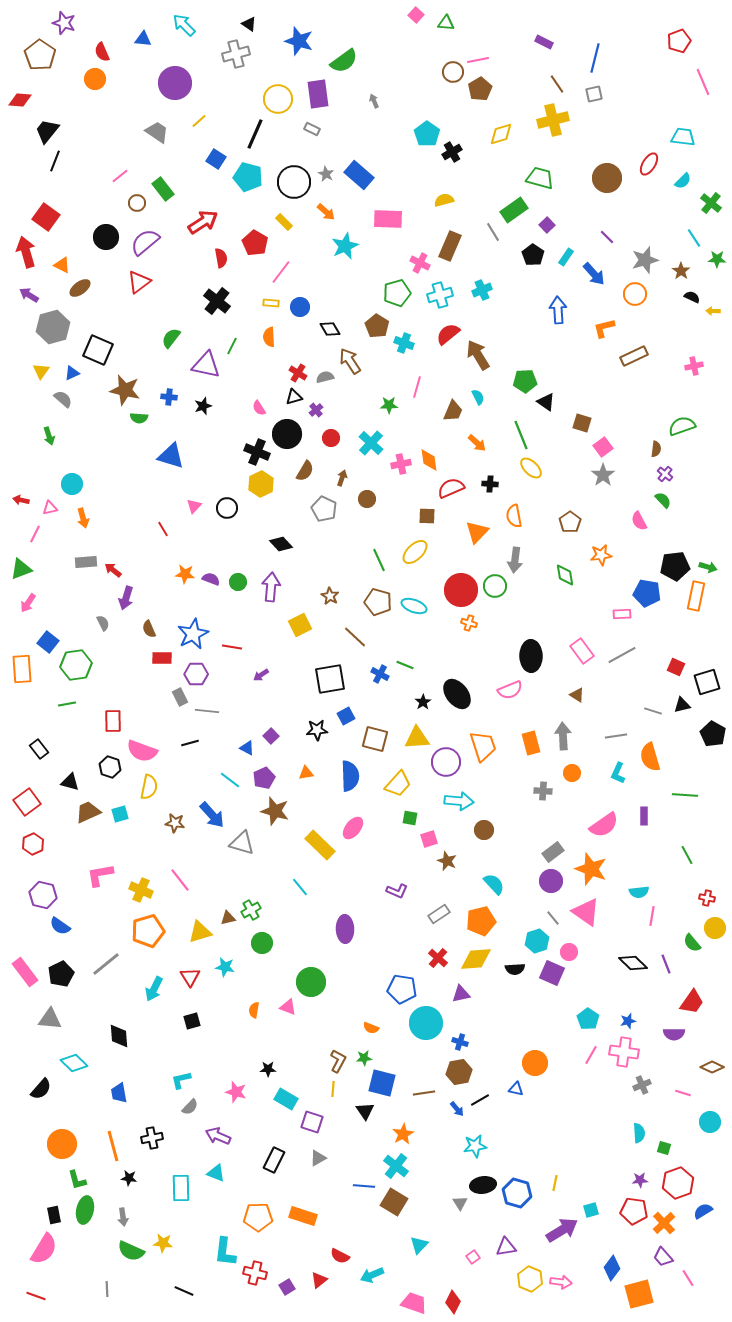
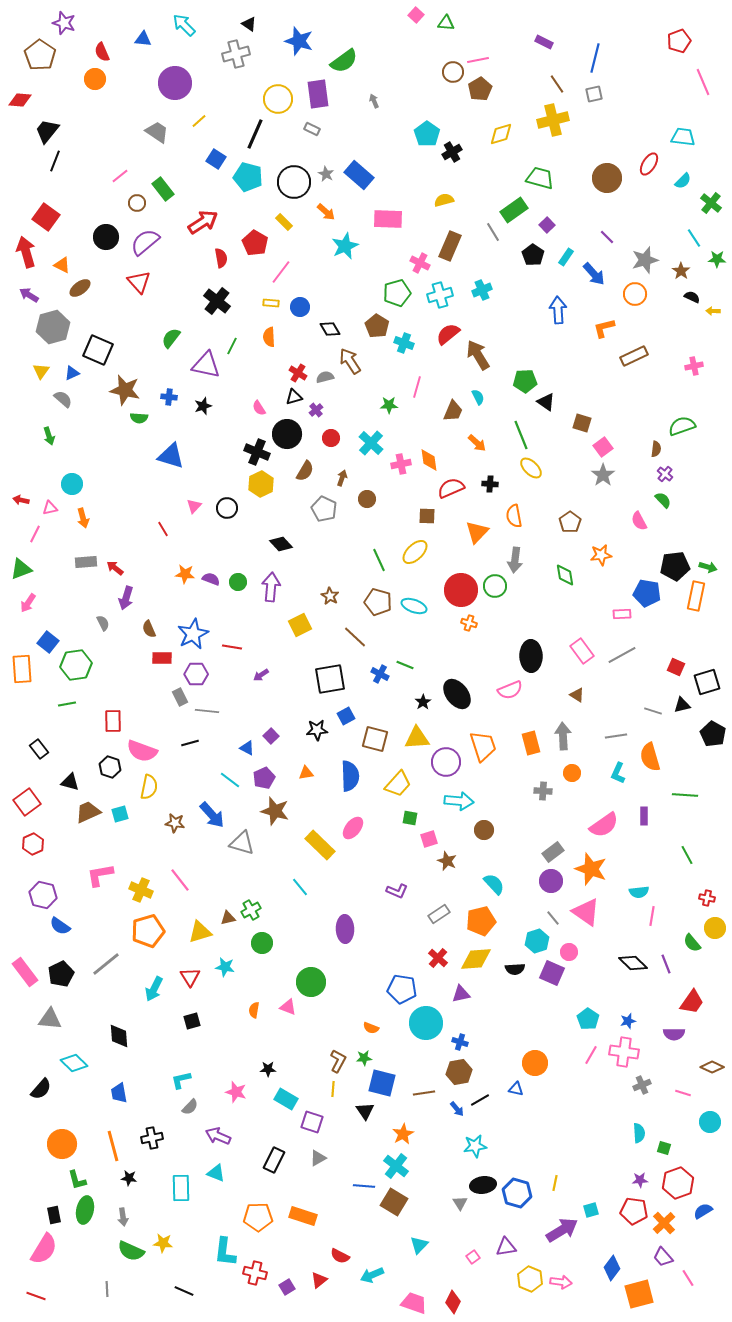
red triangle at (139, 282): rotated 35 degrees counterclockwise
red arrow at (113, 570): moved 2 px right, 2 px up
